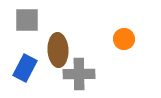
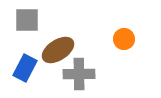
brown ellipse: rotated 60 degrees clockwise
